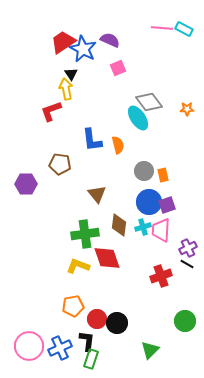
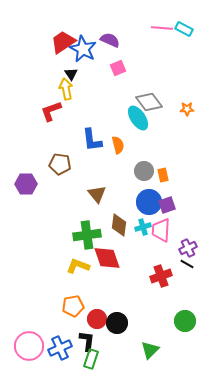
green cross: moved 2 px right, 1 px down
